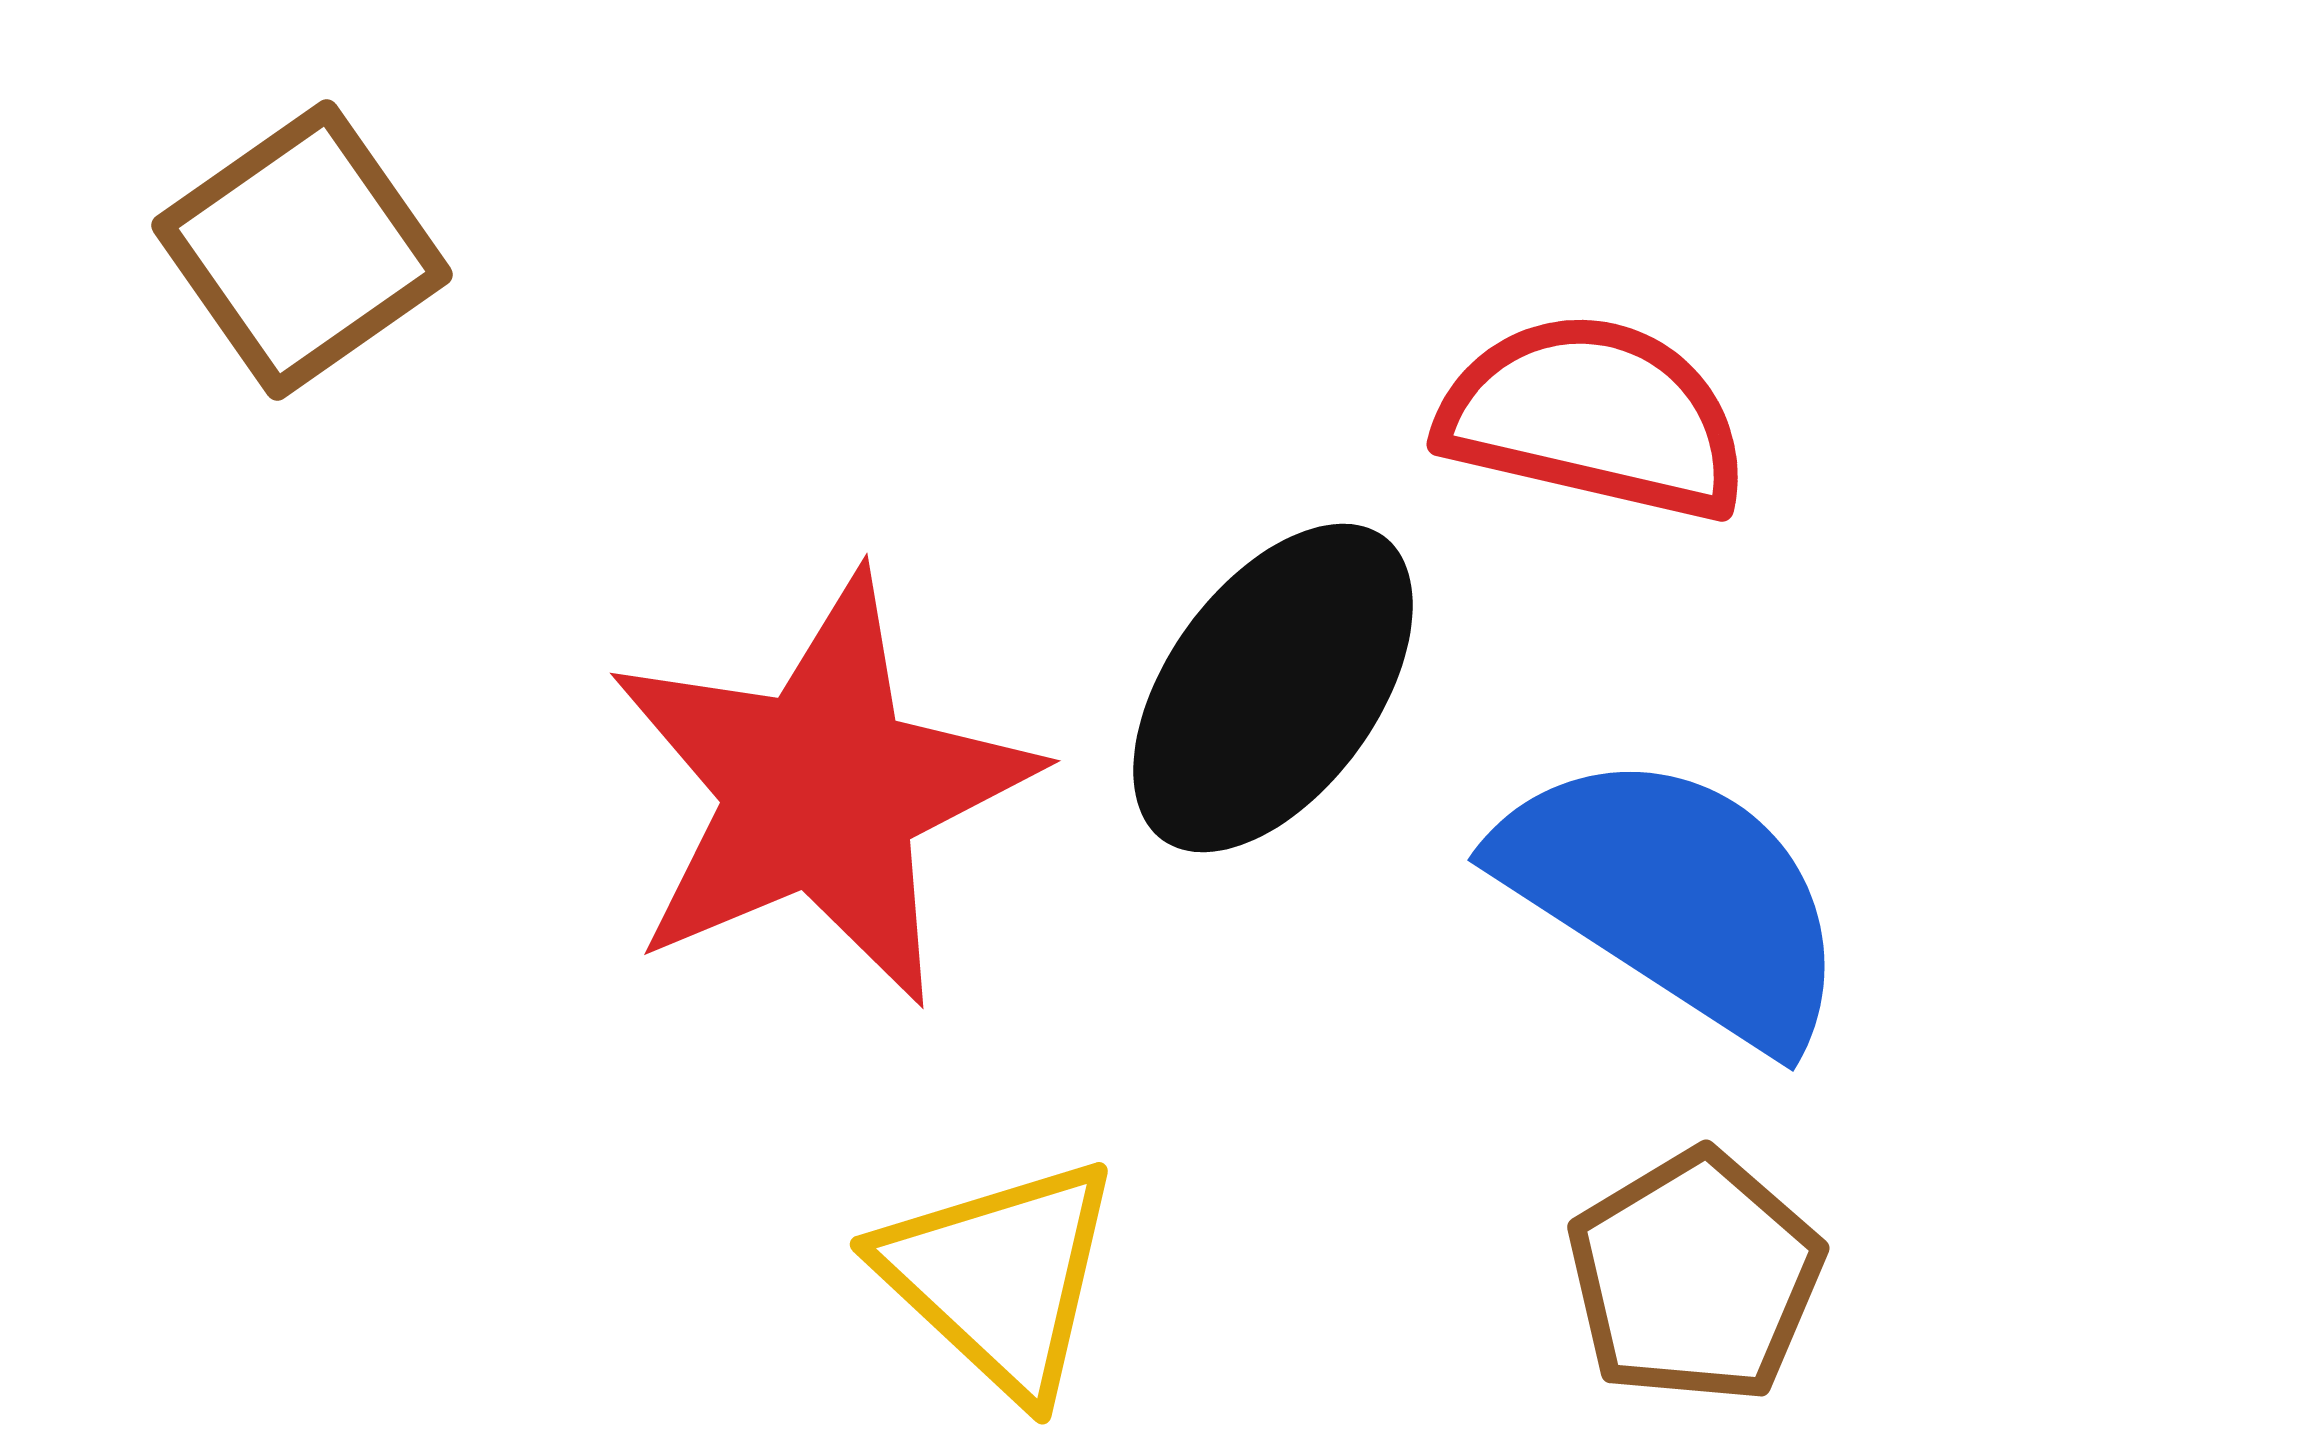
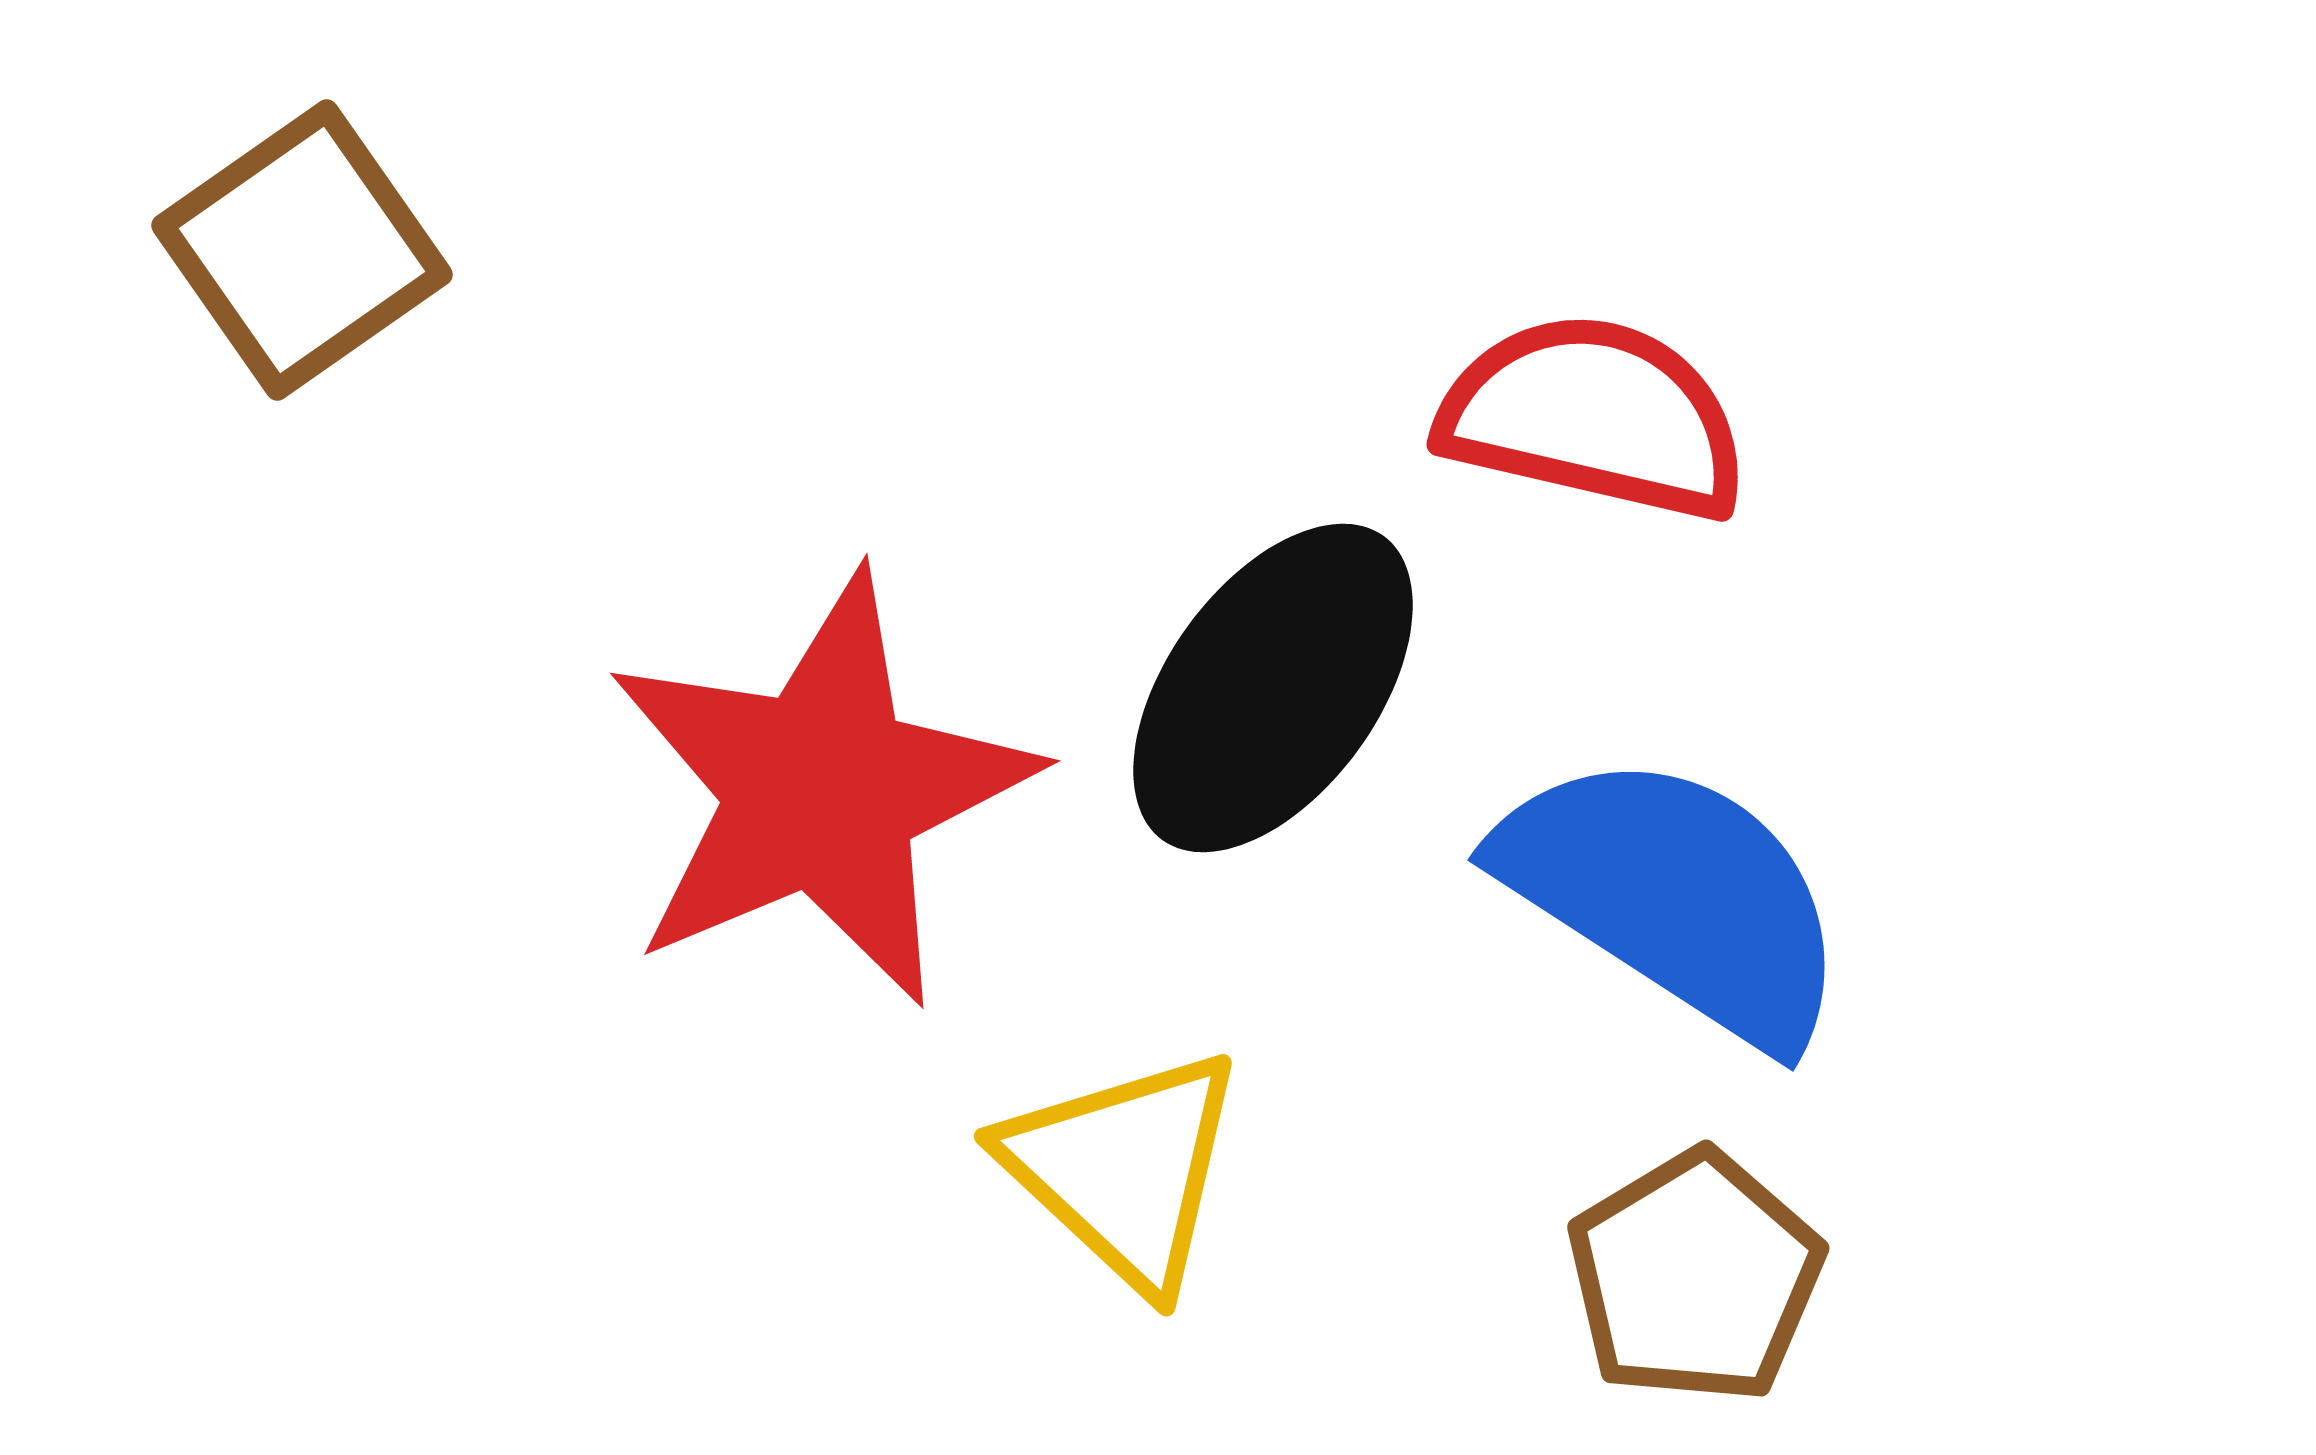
yellow triangle: moved 124 px right, 108 px up
